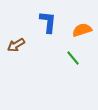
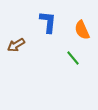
orange semicircle: rotated 96 degrees counterclockwise
